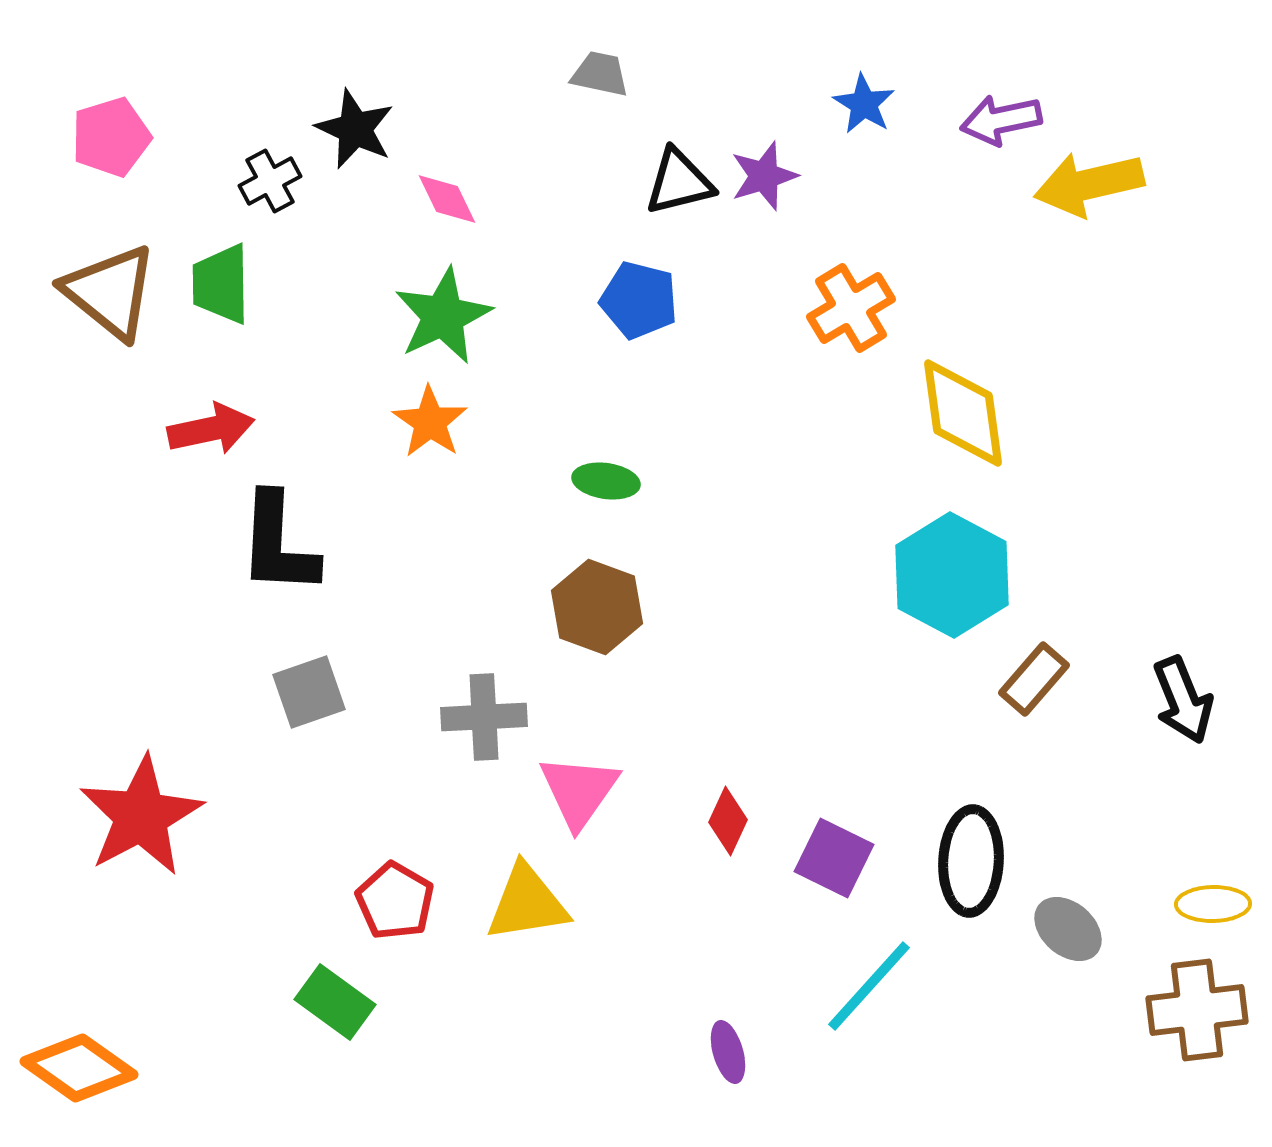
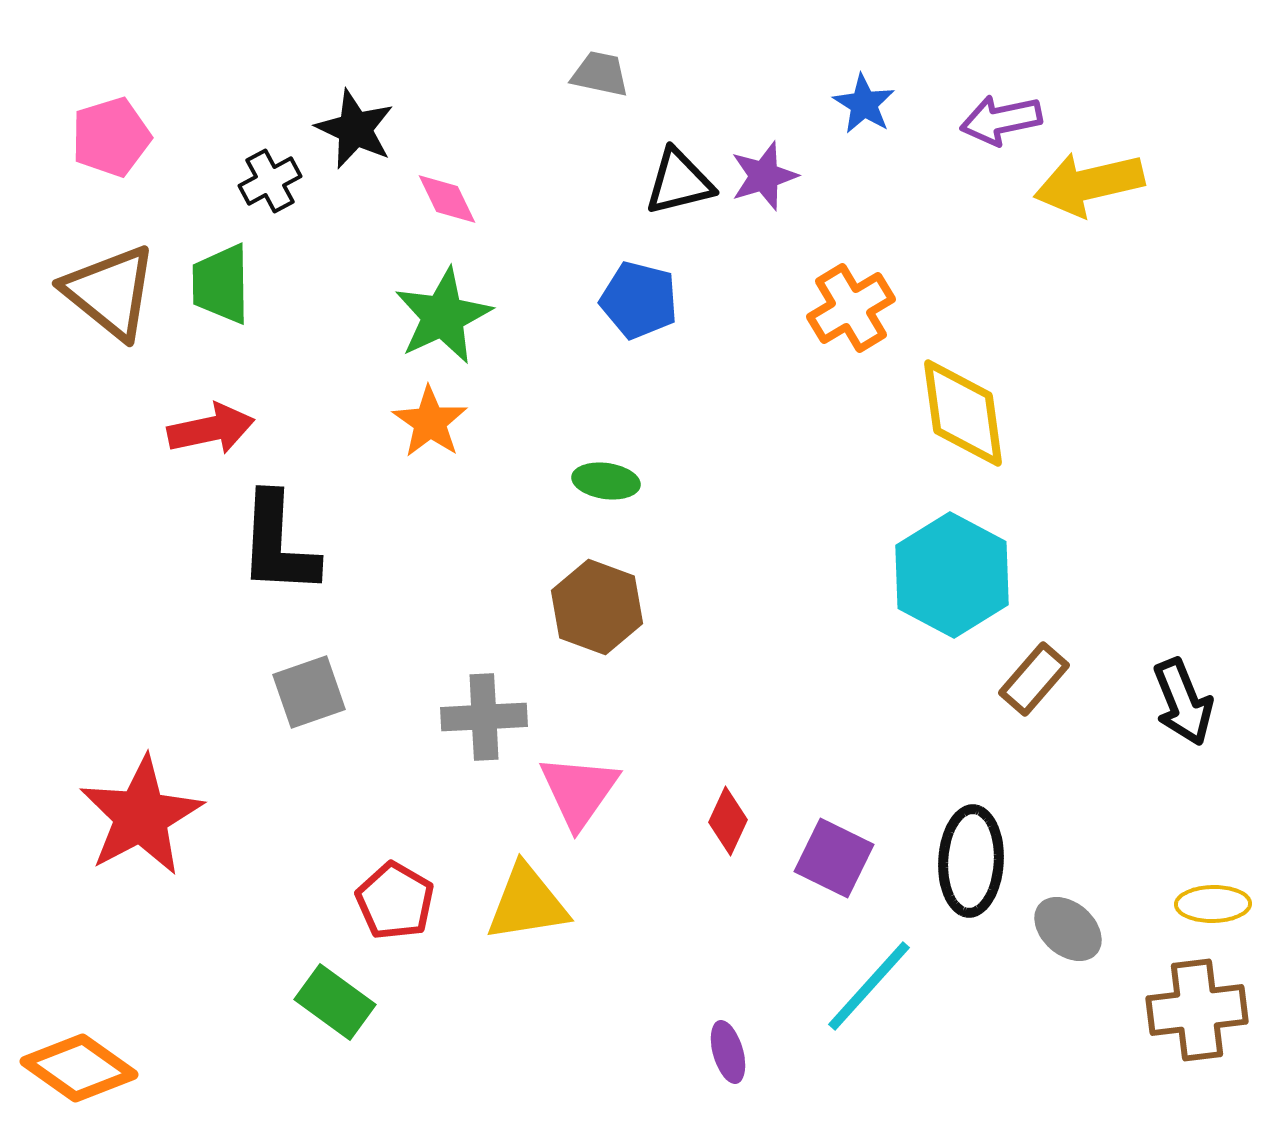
black arrow: moved 2 px down
